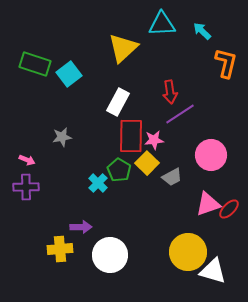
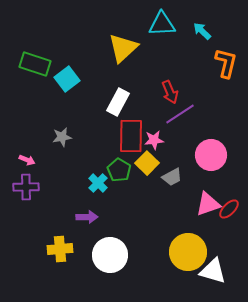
cyan square: moved 2 px left, 5 px down
red arrow: rotated 15 degrees counterclockwise
purple arrow: moved 6 px right, 10 px up
